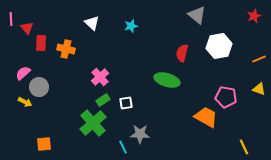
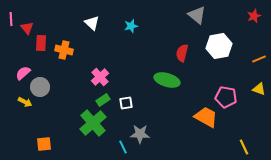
orange cross: moved 2 px left, 1 px down
gray circle: moved 1 px right
